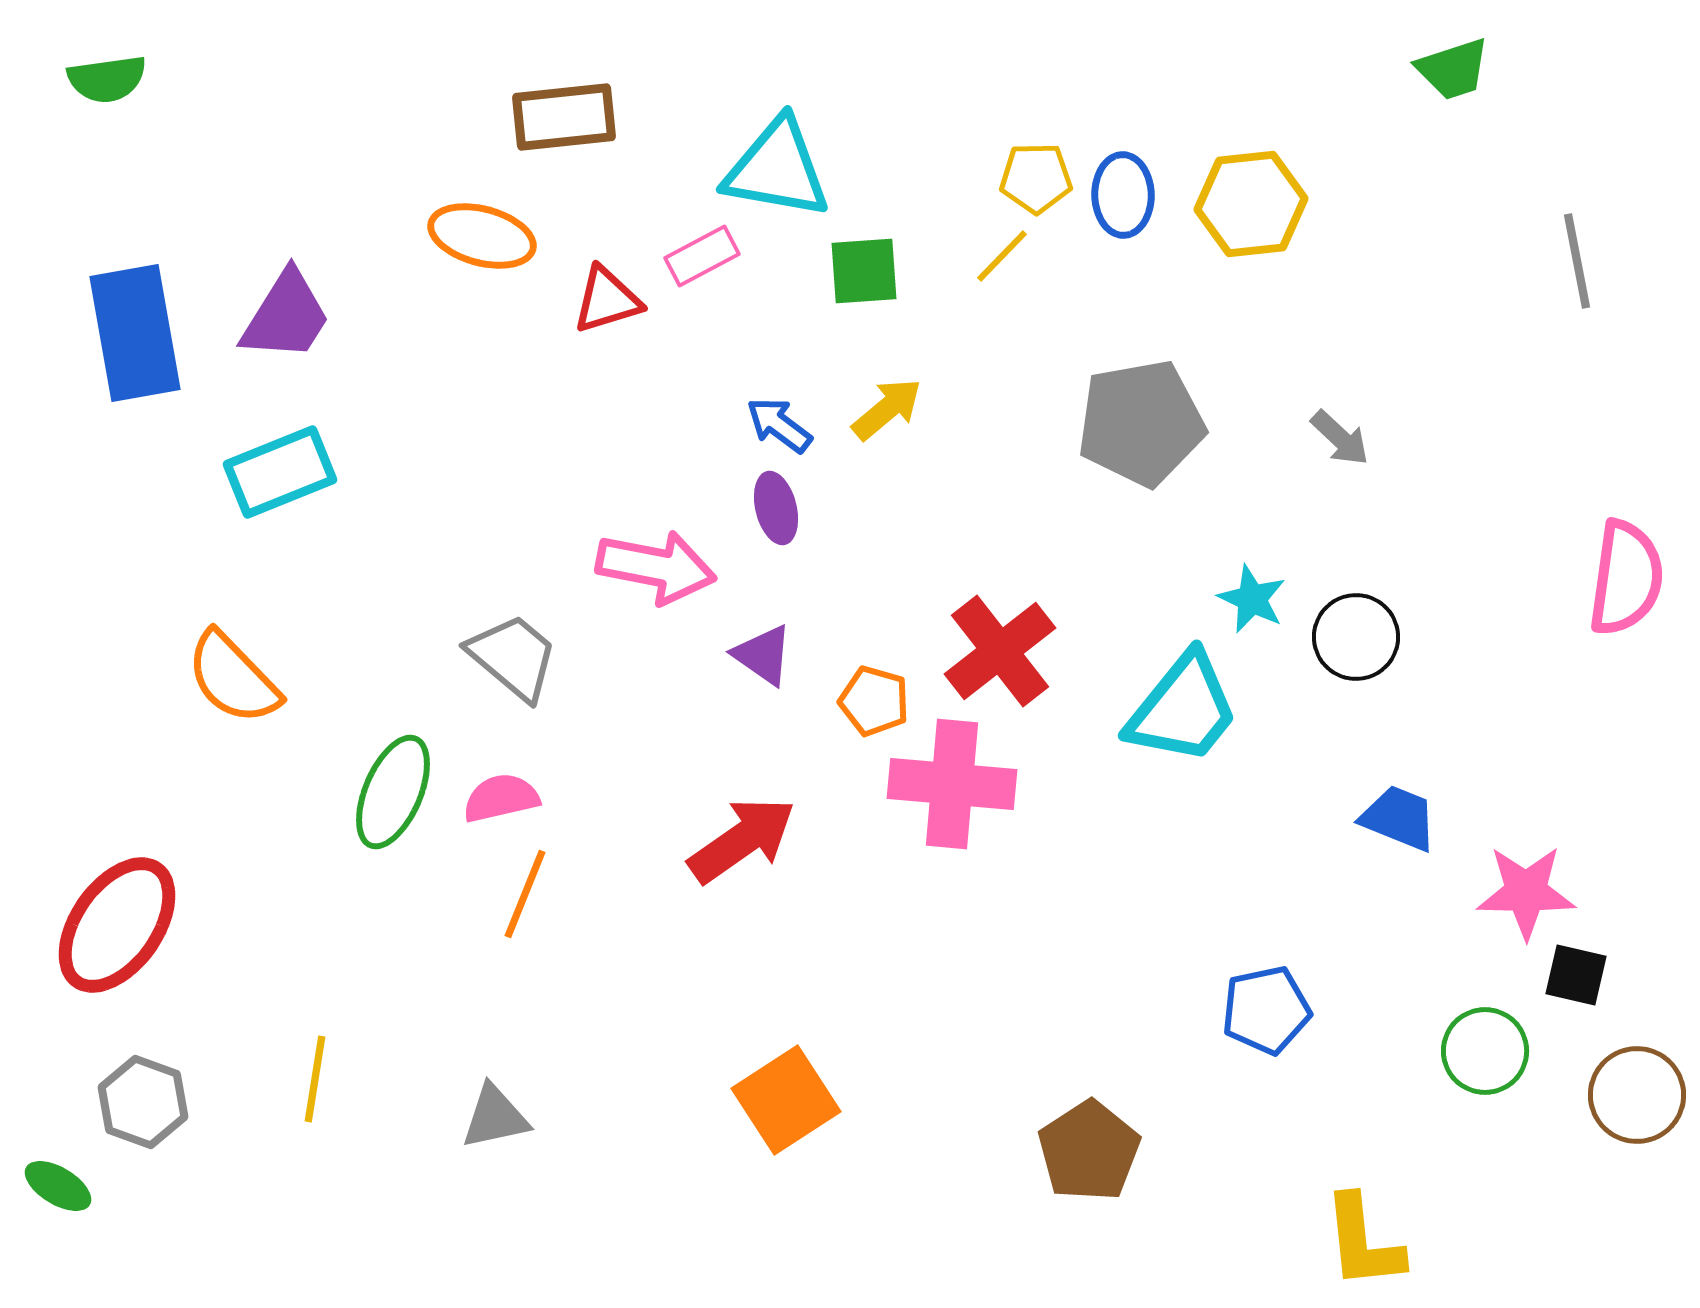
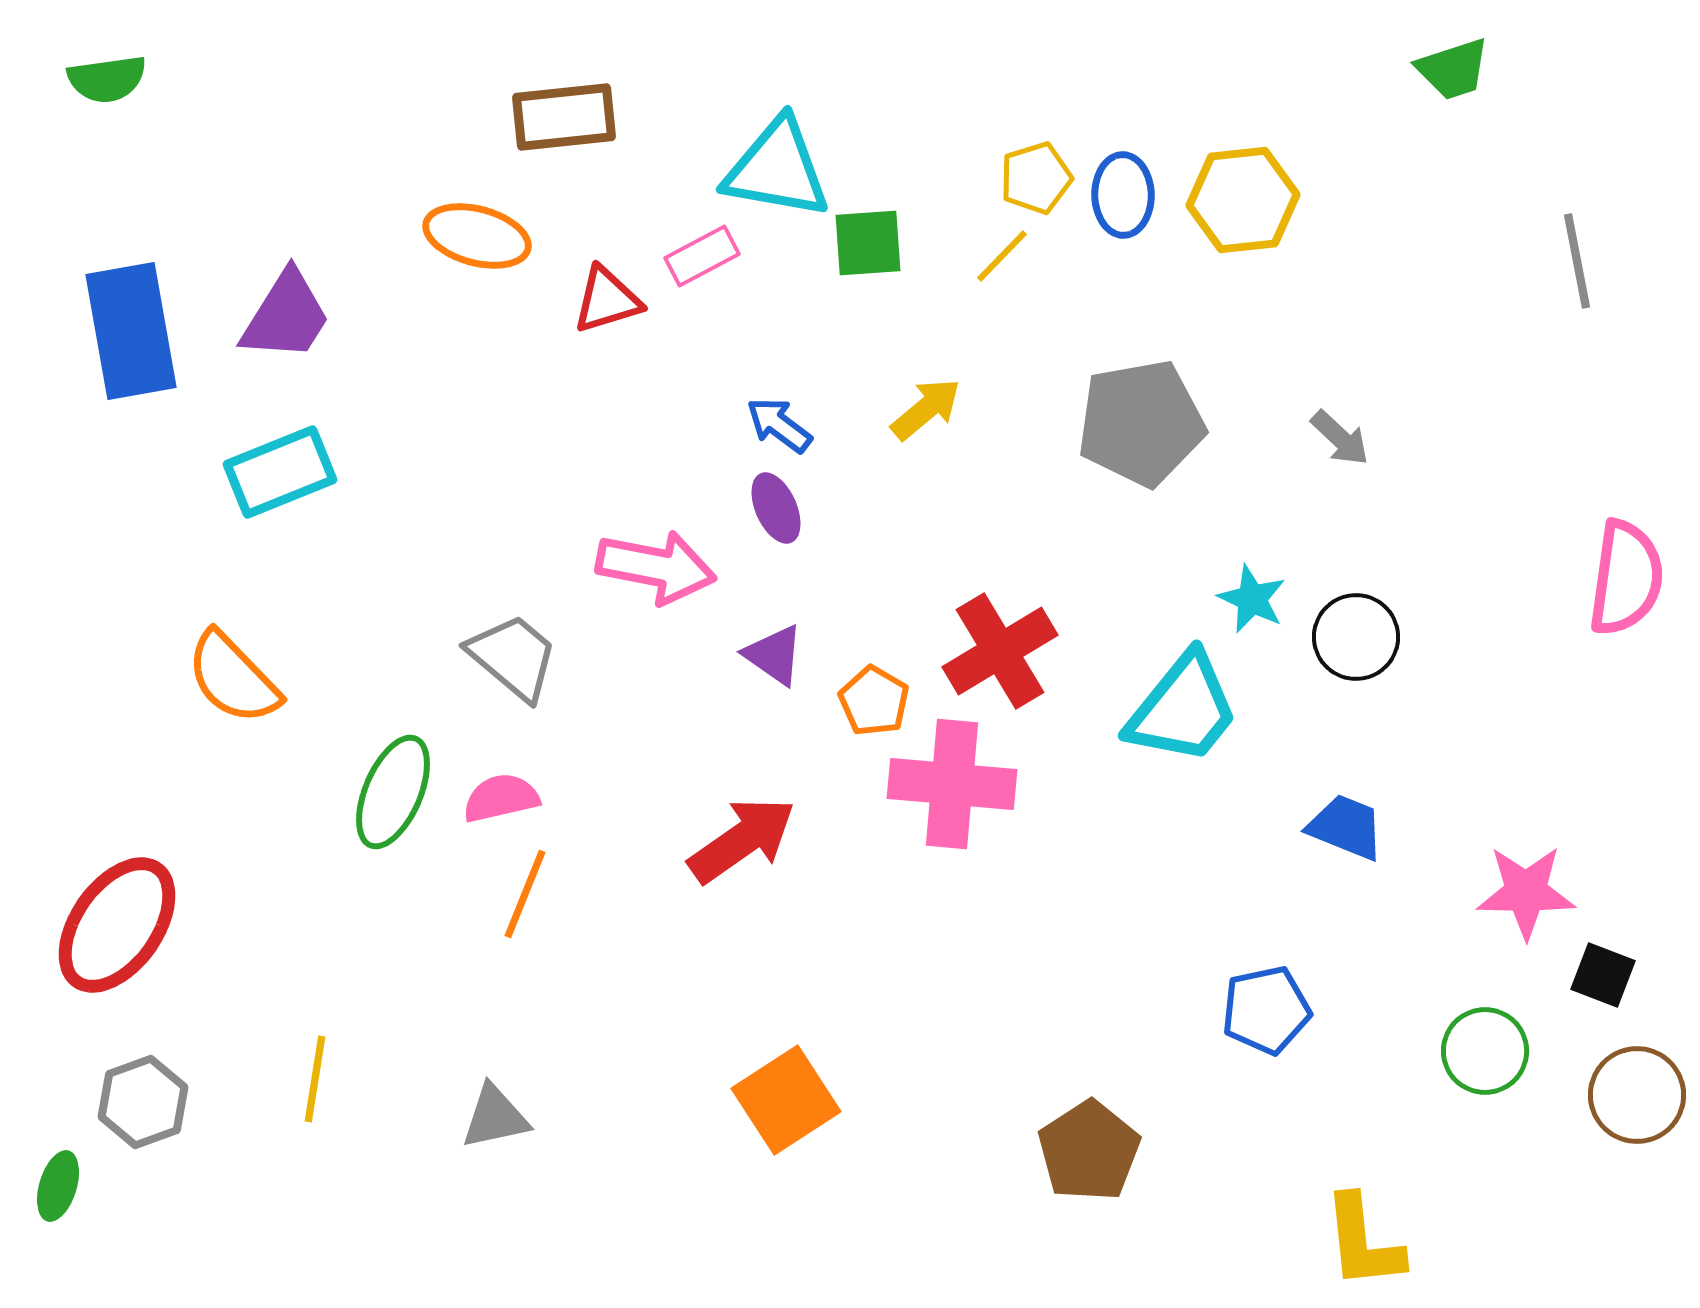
yellow pentagon at (1036, 178): rotated 16 degrees counterclockwise
yellow hexagon at (1251, 204): moved 8 px left, 4 px up
orange ellipse at (482, 236): moved 5 px left
green square at (864, 271): moved 4 px right, 28 px up
blue rectangle at (135, 333): moved 4 px left, 2 px up
yellow arrow at (887, 409): moved 39 px right
purple ellipse at (776, 508): rotated 10 degrees counterclockwise
red cross at (1000, 651): rotated 7 degrees clockwise
purple triangle at (763, 655): moved 11 px right
orange pentagon at (874, 701): rotated 14 degrees clockwise
blue trapezoid at (1399, 818): moved 53 px left, 9 px down
black square at (1576, 975): moved 27 px right; rotated 8 degrees clockwise
gray hexagon at (143, 1102): rotated 20 degrees clockwise
green ellipse at (58, 1186): rotated 76 degrees clockwise
